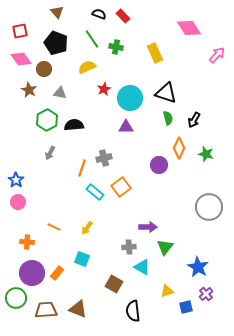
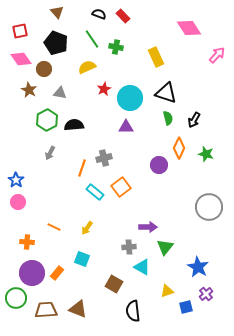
yellow rectangle at (155, 53): moved 1 px right, 4 px down
